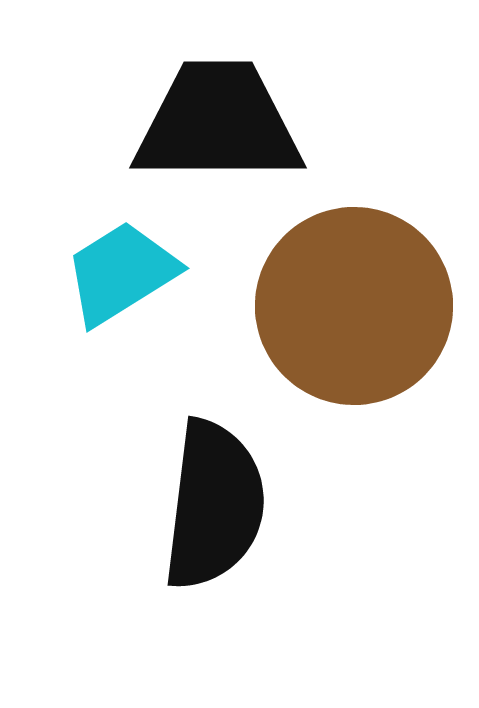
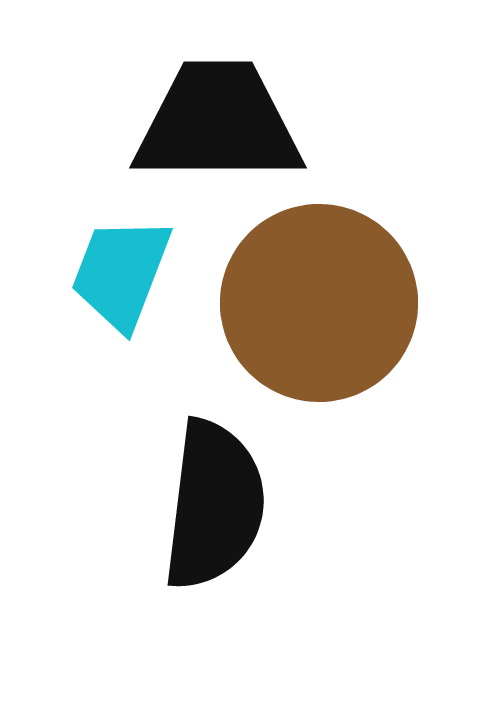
cyan trapezoid: rotated 37 degrees counterclockwise
brown circle: moved 35 px left, 3 px up
